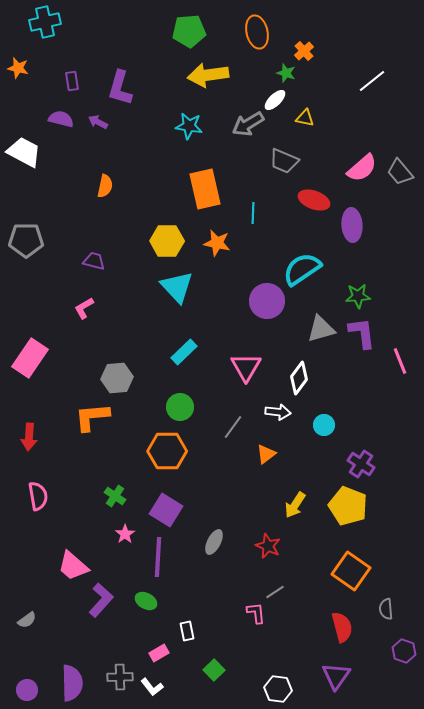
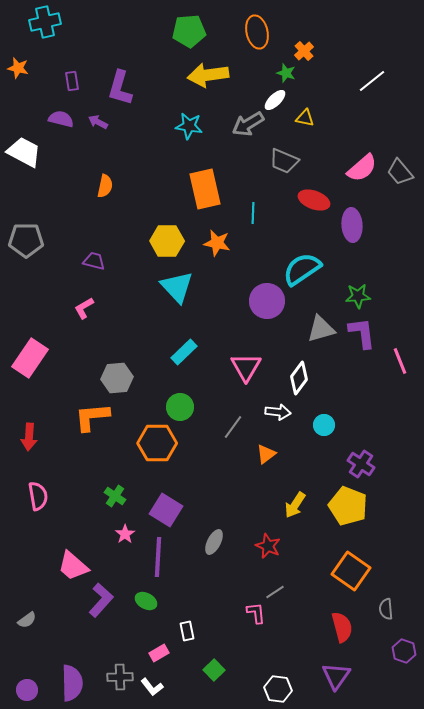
orange hexagon at (167, 451): moved 10 px left, 8 px up
